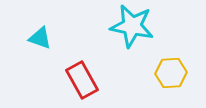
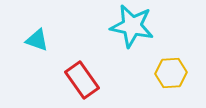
cyan triangle: moved 3 px left, 2 px down
red rectangle: rotated 6 degrees counterclockwise
